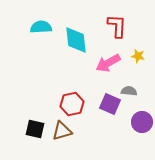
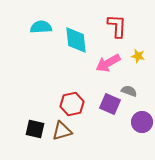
gray semicircle: rotated 14 degrees clockwise
